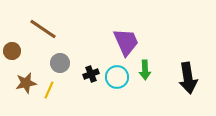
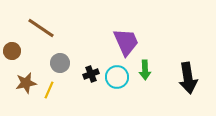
brown line: moved 2 px left, 1 px up
